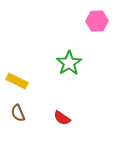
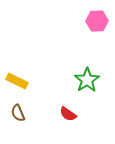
green star: moved 18 px right, 17 px down
red semicircle: moved 6 px right, 4 px up
